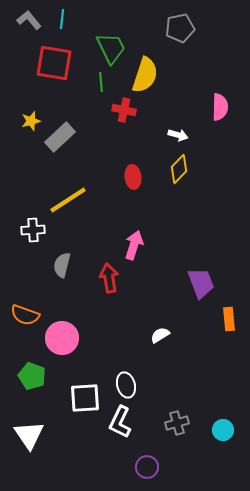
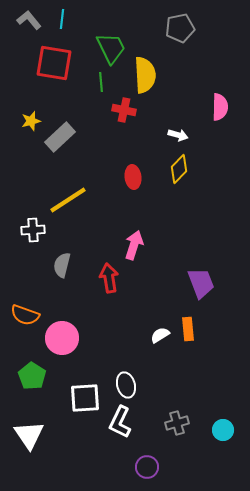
yellow semicircle: rotated 21 degrees counterclockwise
orange rectangle: moved 41 px left, 10 px down
green pentagon: rotated 12 degrees clockwise
